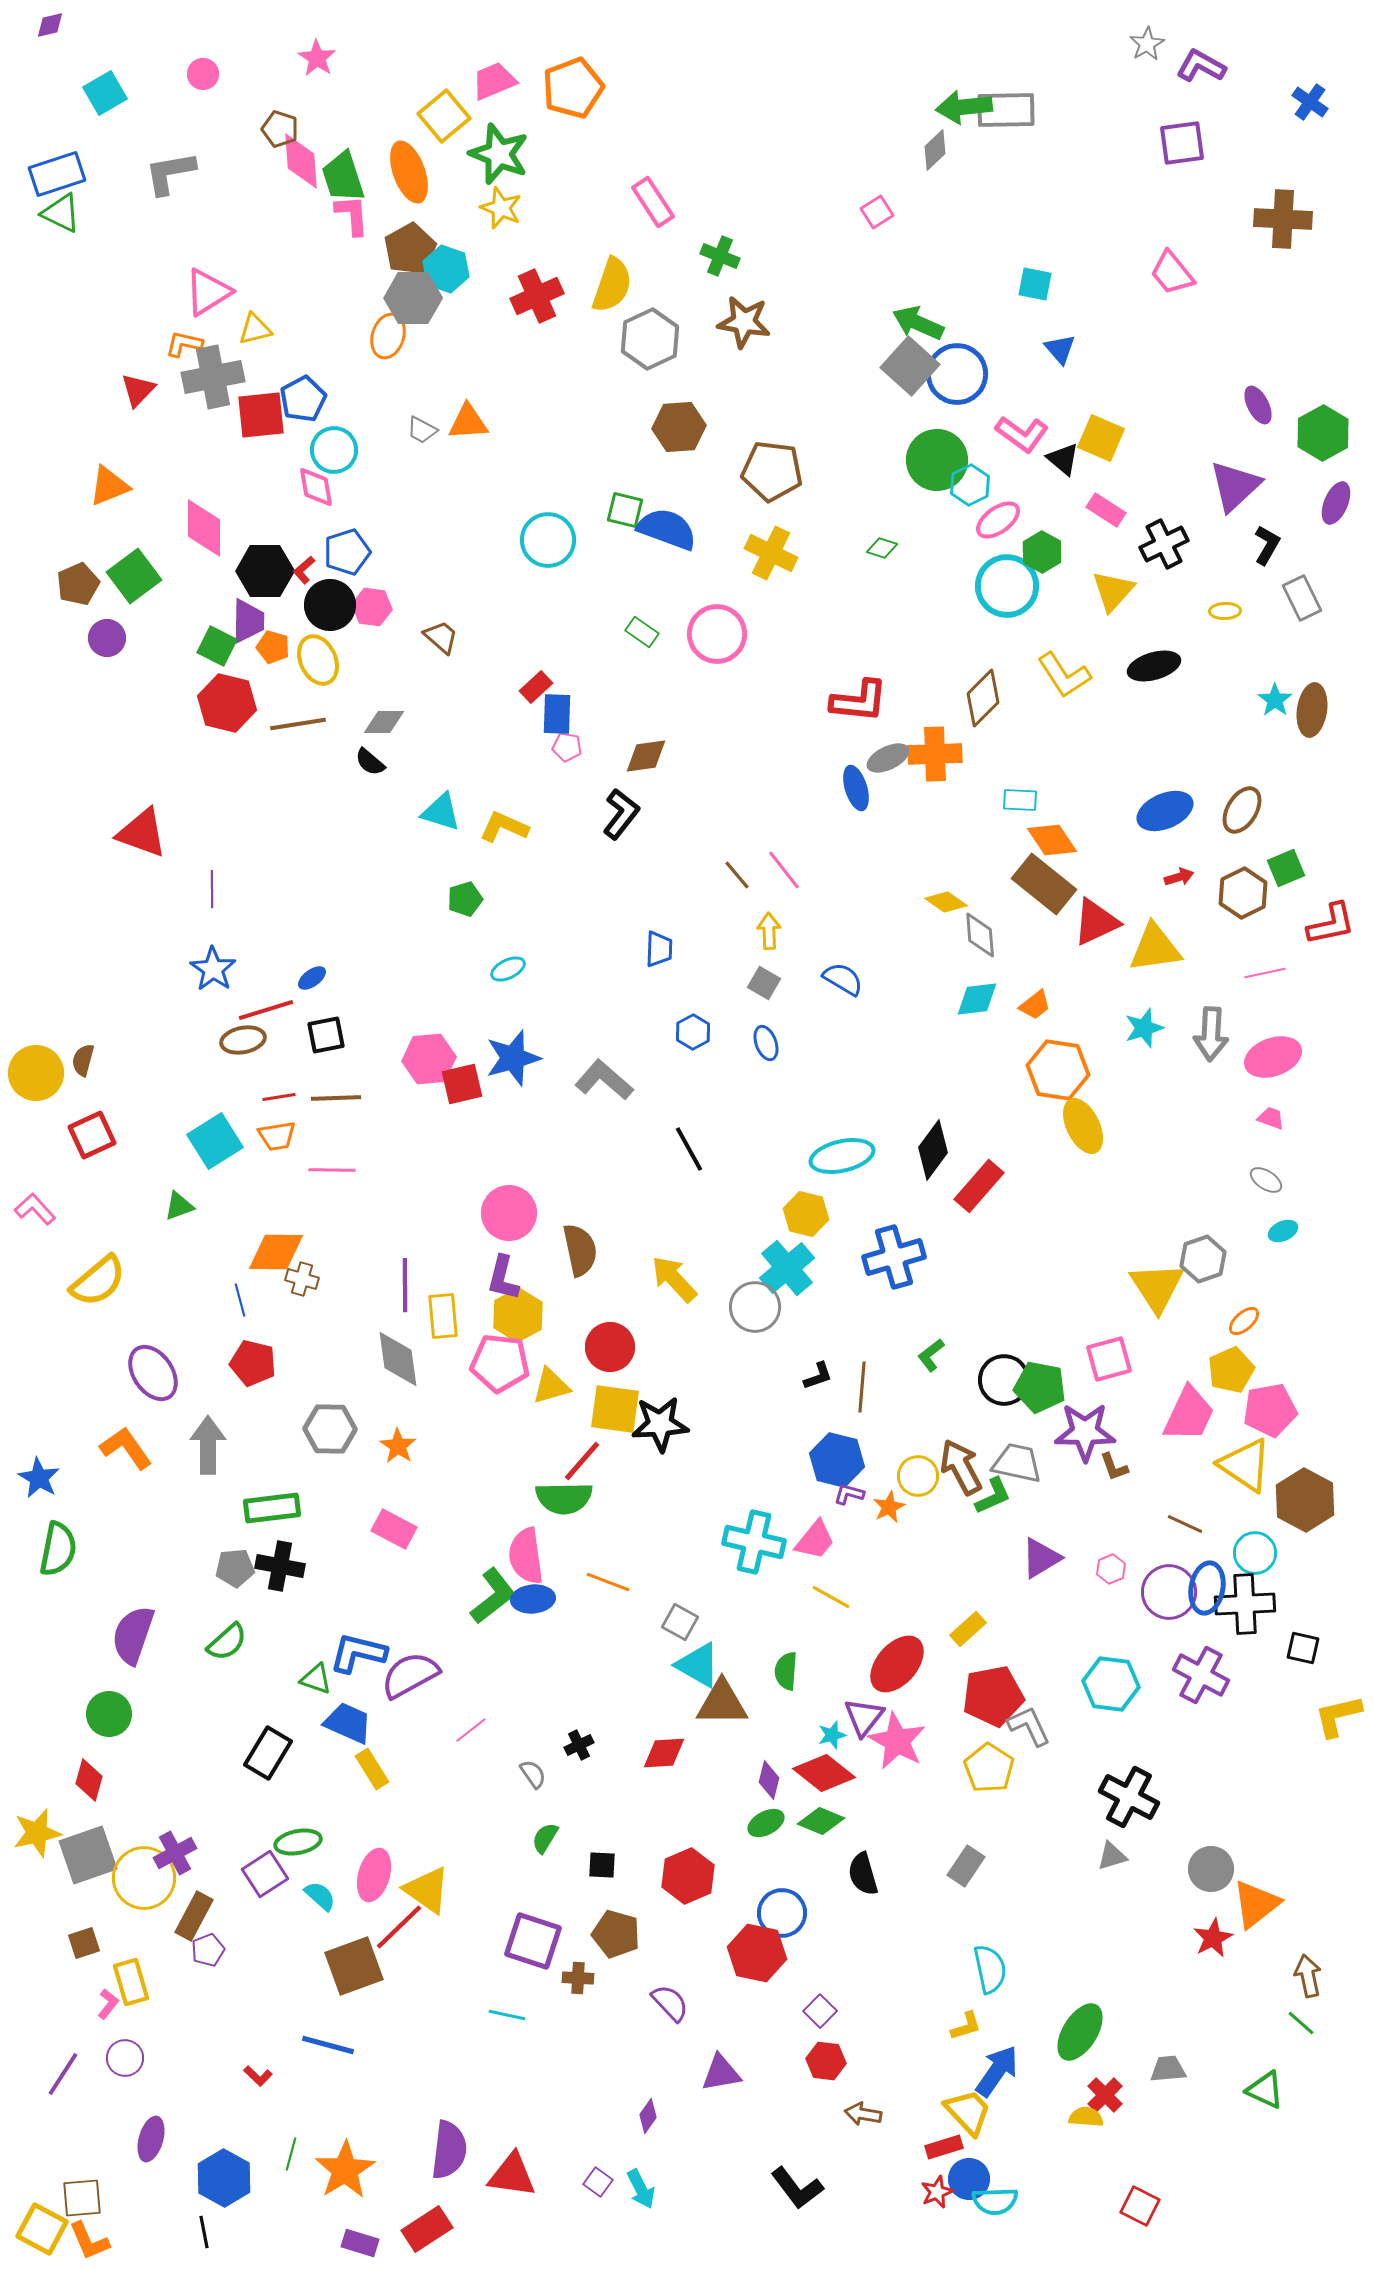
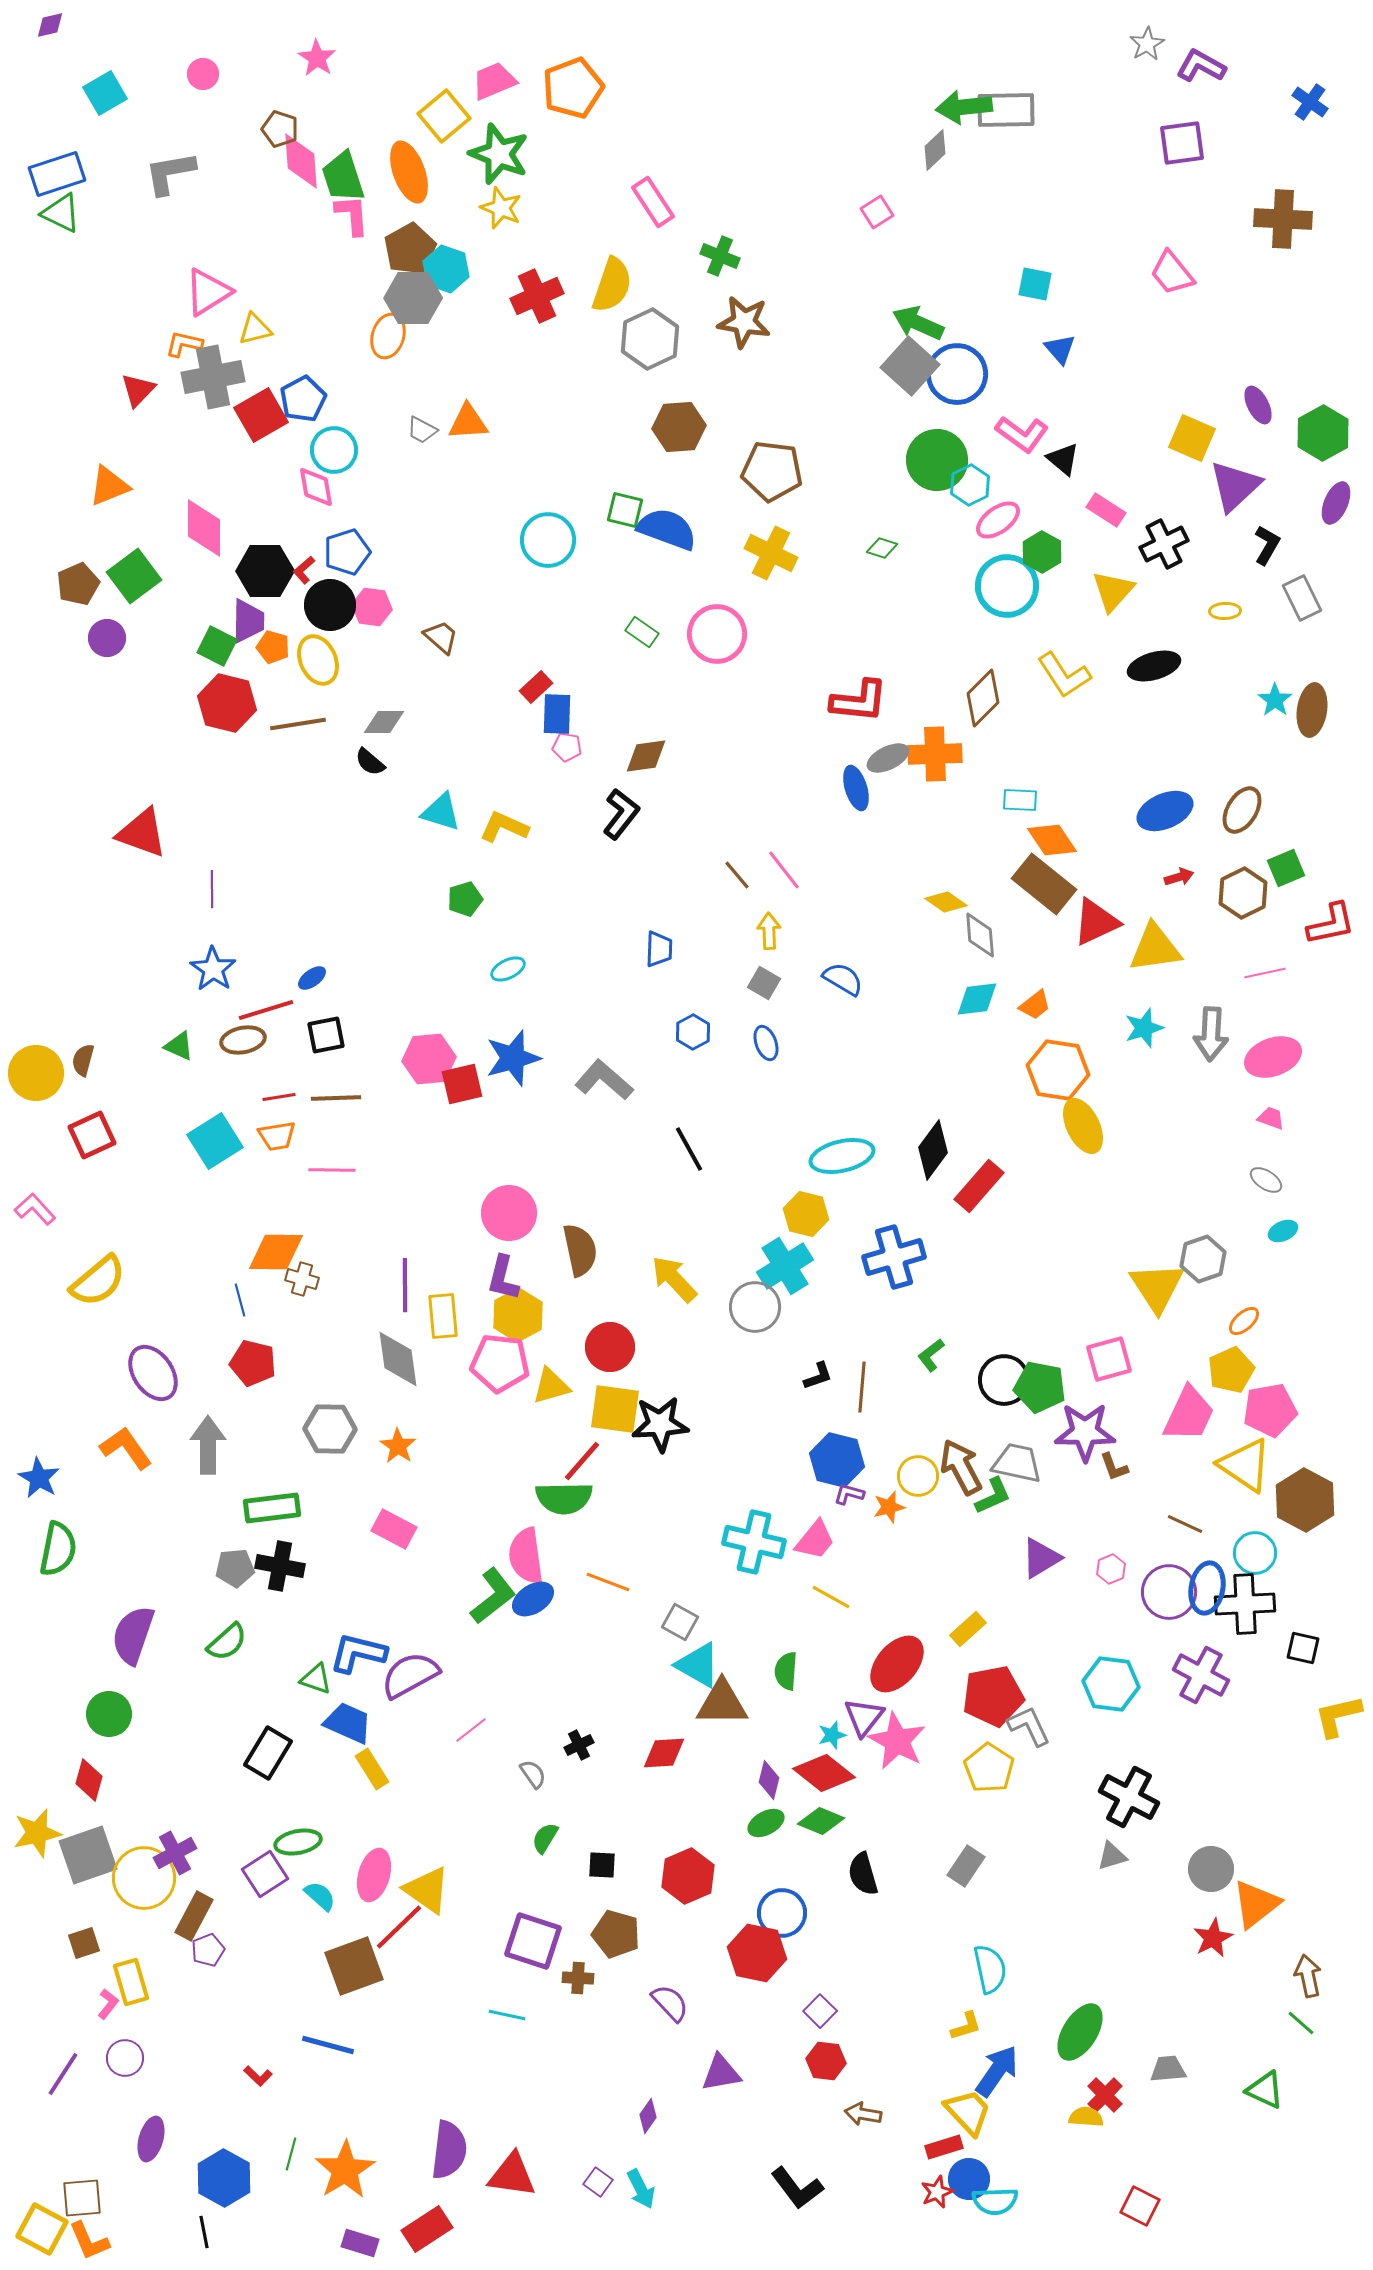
red square at (261, 415): rotated 24 degrees counterclockwise
yellow square at (1101, 438): moved 91 px right
green triangle at (179, 1206): moved 160 px up; rotated 44 degrees clockwise
cyan cross at (787, 1268): moved 2 px left, 2 px up; rotated 8 degrees clockwise
orange star at (889, 1507): rotated 12 degrees clockwise
blue ellipse at (533, 1599): rotated 27 degrees counterclockwise
